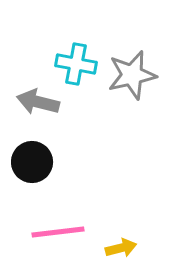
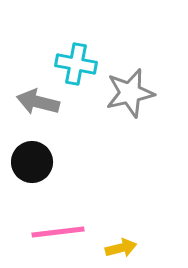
gray star: moved 2 px left, 18 px down
